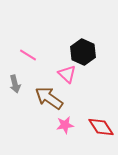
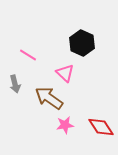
black hexagon: moved 1 px left, 9 px up
pink triangle: moved 2 px left, 1 px up
